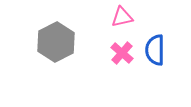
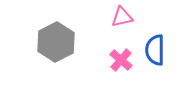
pink cross: moved 1 px left, 7 px down
